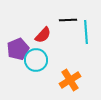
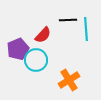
cyan line: moved 3 px up
orange cross: moved 1 px left
